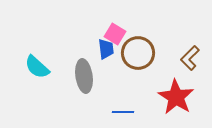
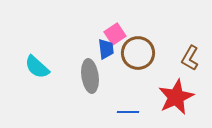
pink square: rotated 25 degrees clockwise
brown L-shape: rotated 15 degrees counterclockwise
gray ellipse: moved 6 px right
red star: rotated 15 degrees clockwise
blue line: moved 5 px right
